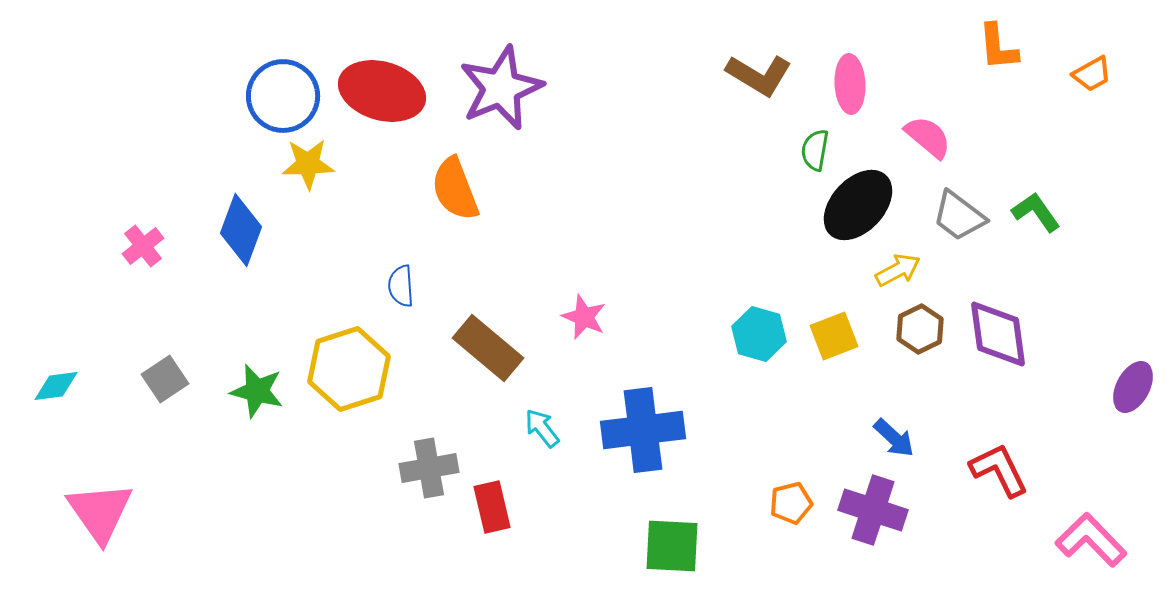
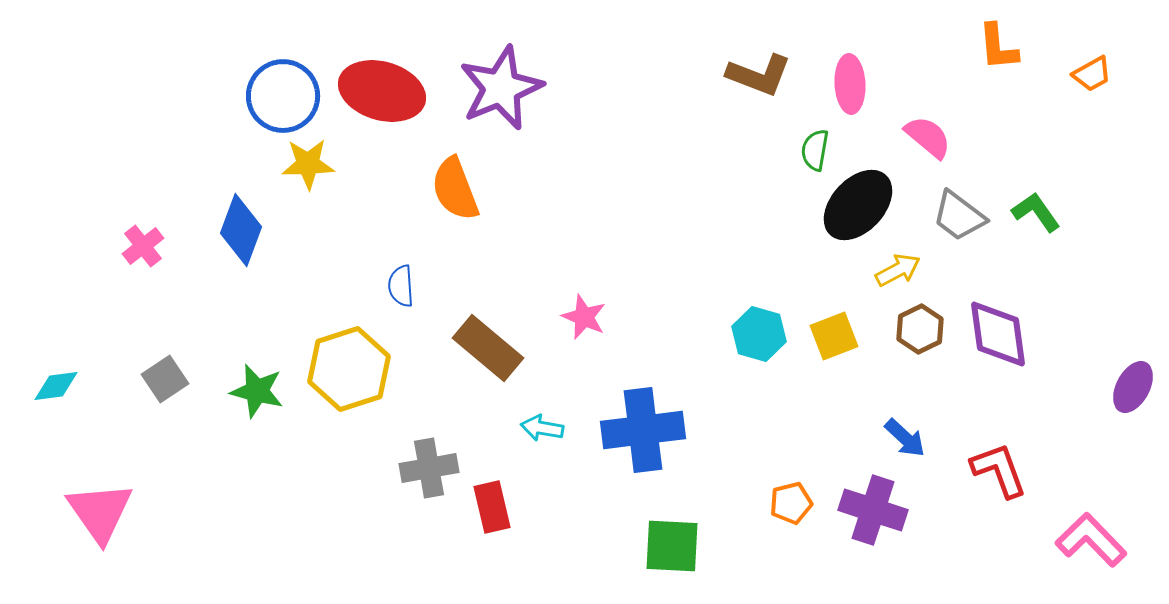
brown L-shape: rotated 10 degrees counterclockwise
cyan arrow: rotated 42 degrees counterclockwise
blue arrow: moved 11 px right
red L-shape: rotated 6 degrees clockwise
